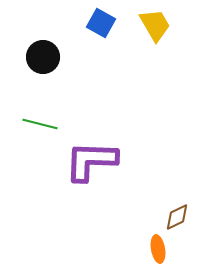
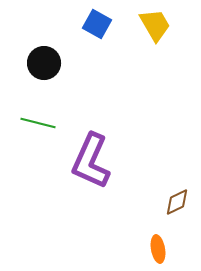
blue square: moved 4 px left, 1 px down
black circle: moved 1 px right, 6 px down
green line: moved 2 px left, 1 px up
purple L-shape: rotated 68 degrees counterclockwise
brown diamond: moved 15 px up
